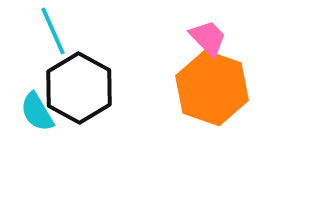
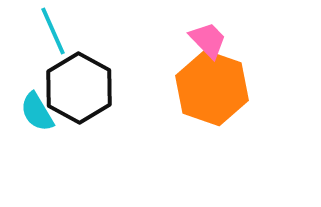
pink trapezoid: moved 2 px down
